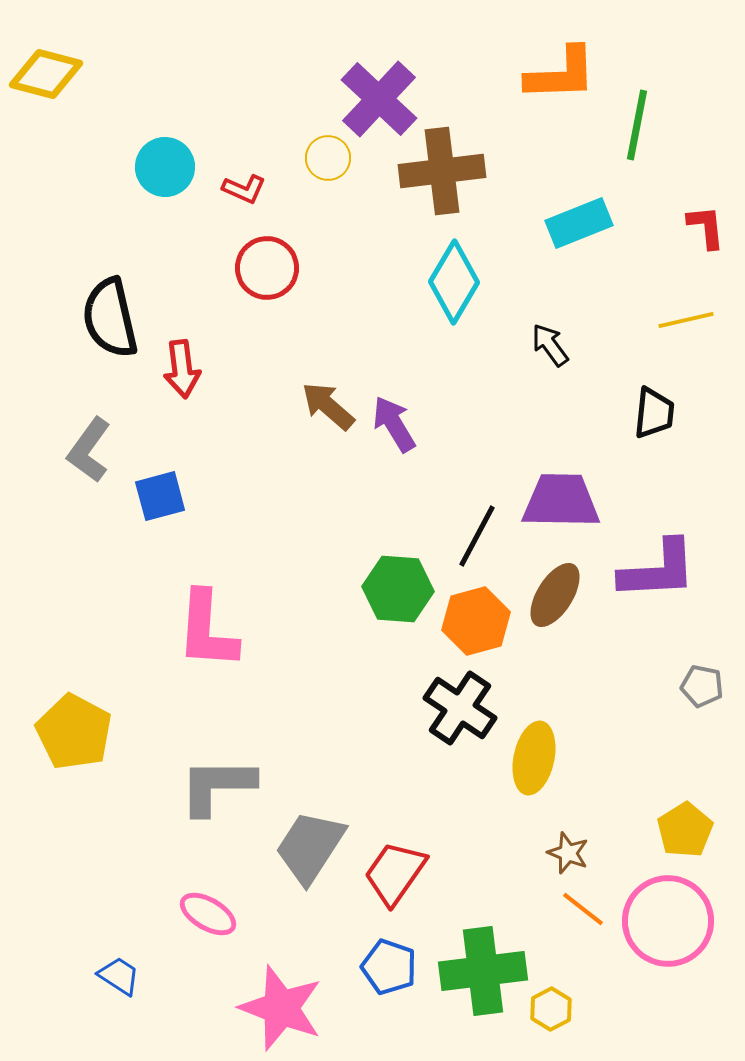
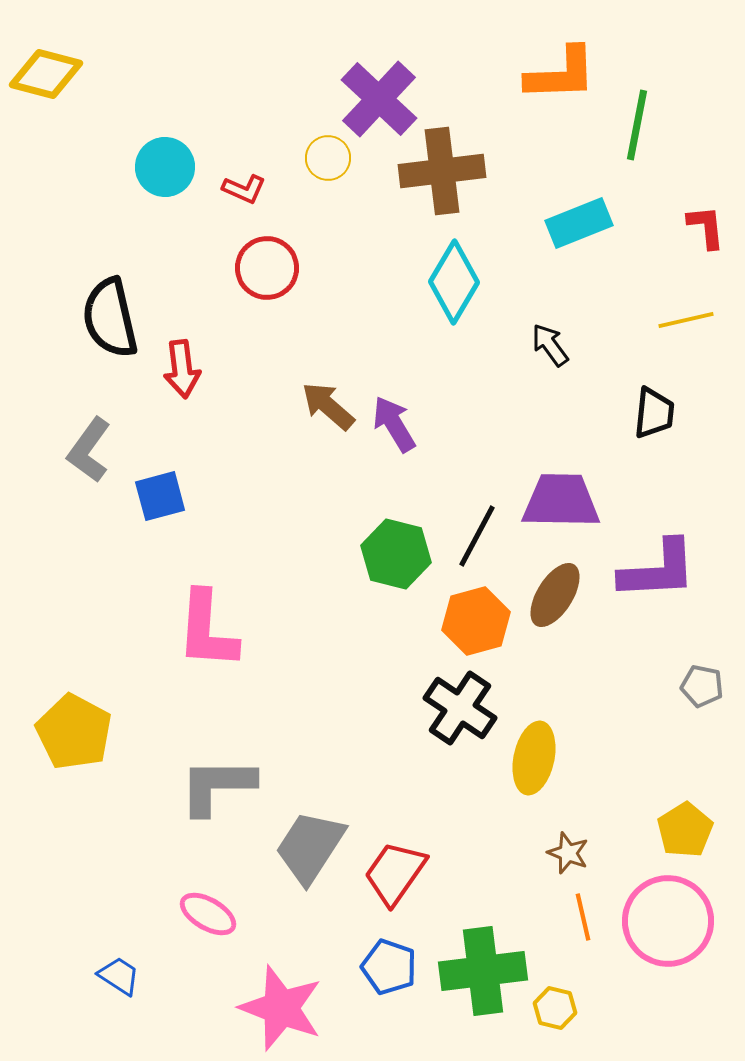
green hexagon at (398, 589): moved 2 px left, 35 px up; rotated 10 degrees clockwise
orange line at (583, 909): moved 8 px down; rotated 39 degrees clockwise
yellow hexagon at (551, 1009): moved 4 px right, 1 px up; rotated 18 degrees counterclockwise
